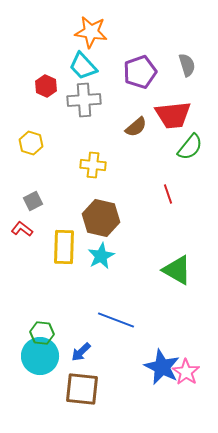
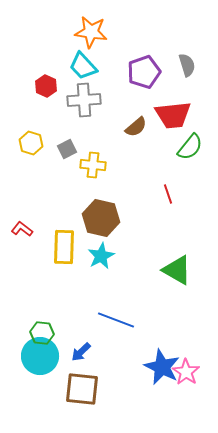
purple pentagon: moved 4 px right
gray square: moved 34 px right, 52 px up
